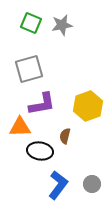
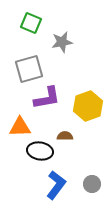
gray star: moved 17 px down
purple L-shape: moved 5 px right, 6 px up
brown semicircle: rotated 77 degrees clockwise
blue L-shape: moved 2 px left
